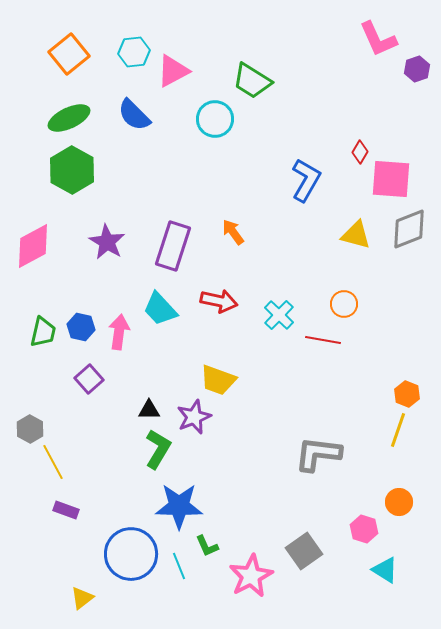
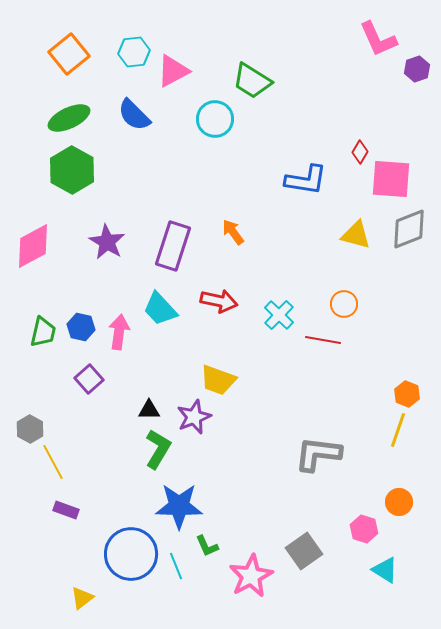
blue L-shape at (306, 180): rotated 69 degrees clockwise
cyan line at (179, 566): moved 3 px left
